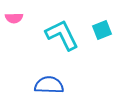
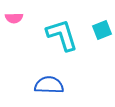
cyan L-shape: rotated 9 degrees clockwise
